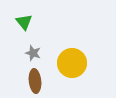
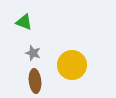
green triangle: rotated 30 degrees counterclockwise
yellow circle: moved 2 px down
